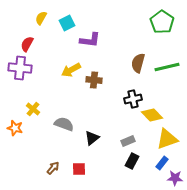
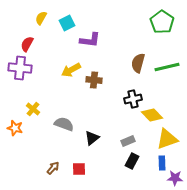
blue rectangle: rotated 40 degrees counterclockwise
